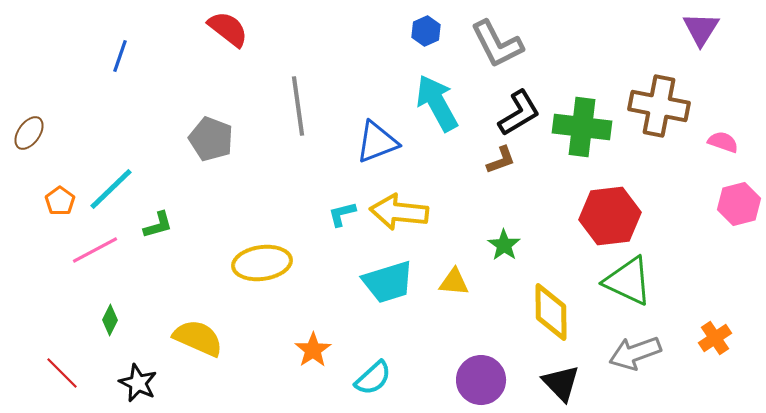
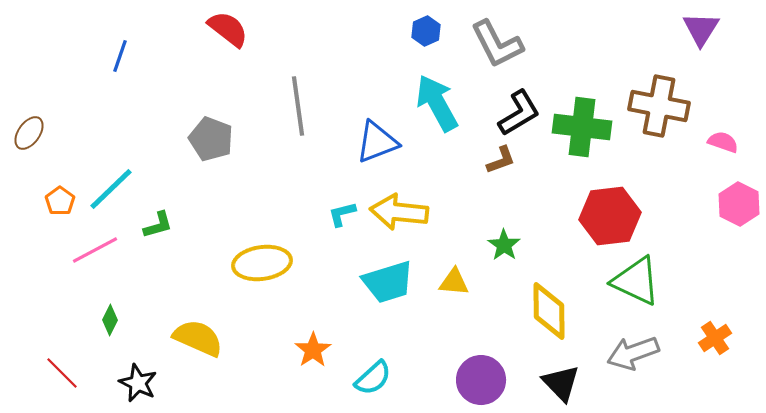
pink hexagon: rotated 18 degrees counterclockwise
green triangle: moved 8 px right
yellow diamond: moved 2 px left, 1 px up
gray arrow: moved 2 px left
